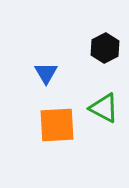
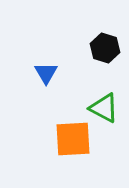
black hexagon: rotated 16 degrees counterclockwise
orange square: moved 16 px right, 14 px down
